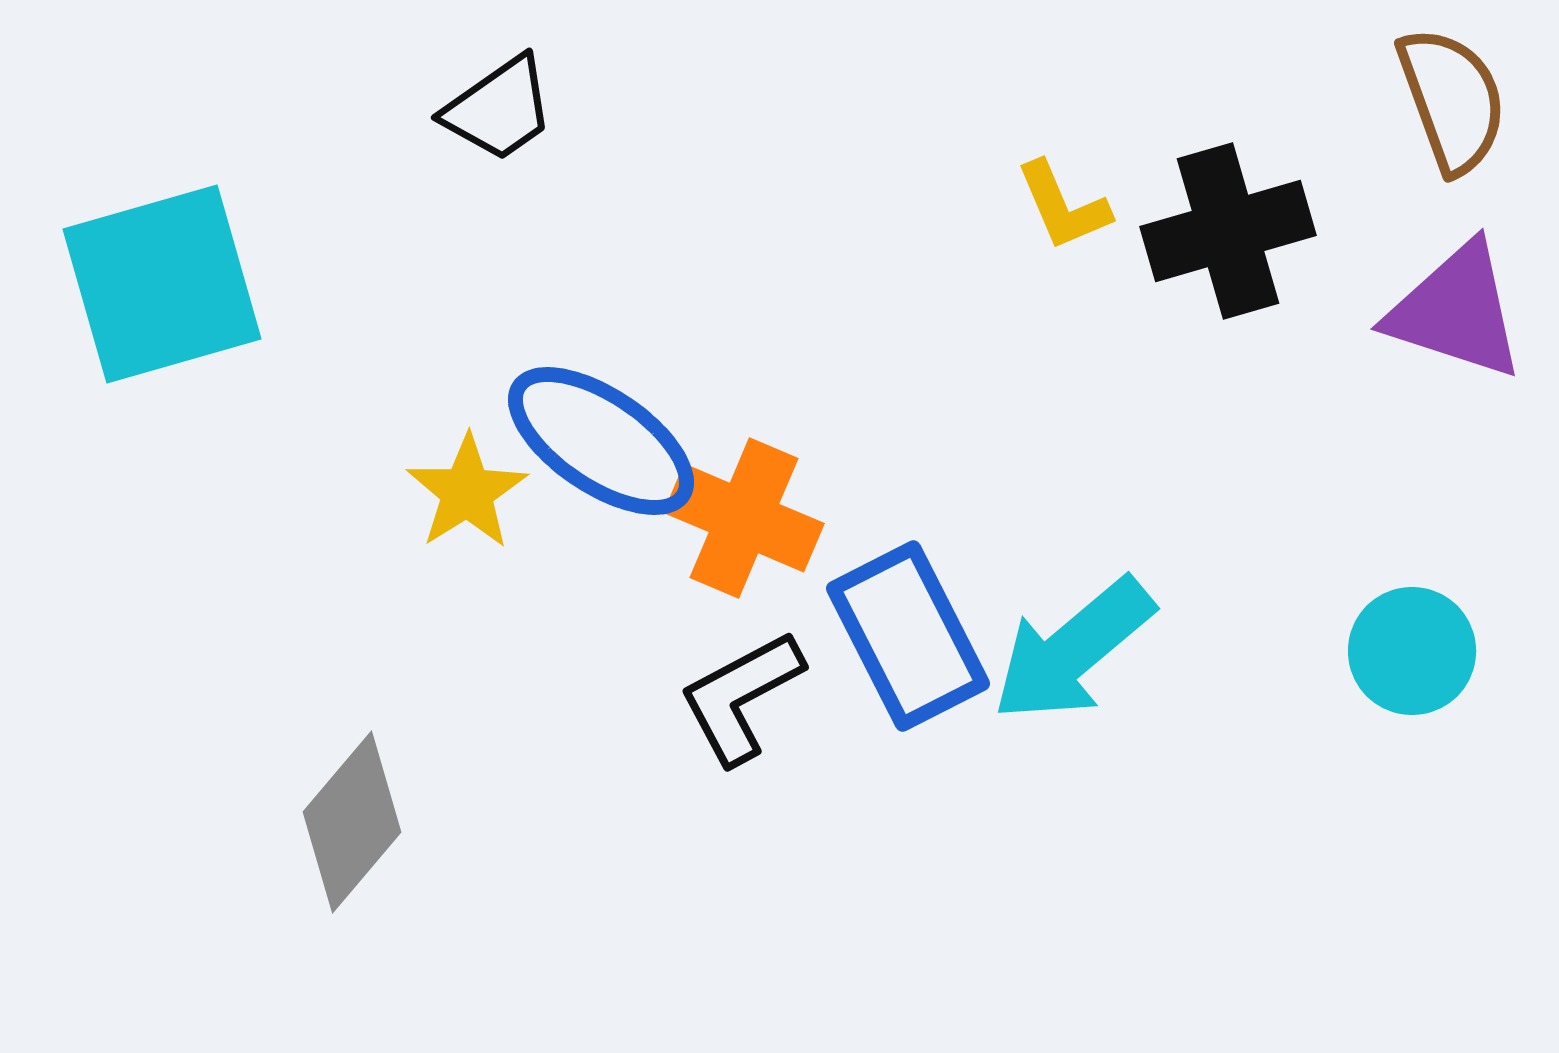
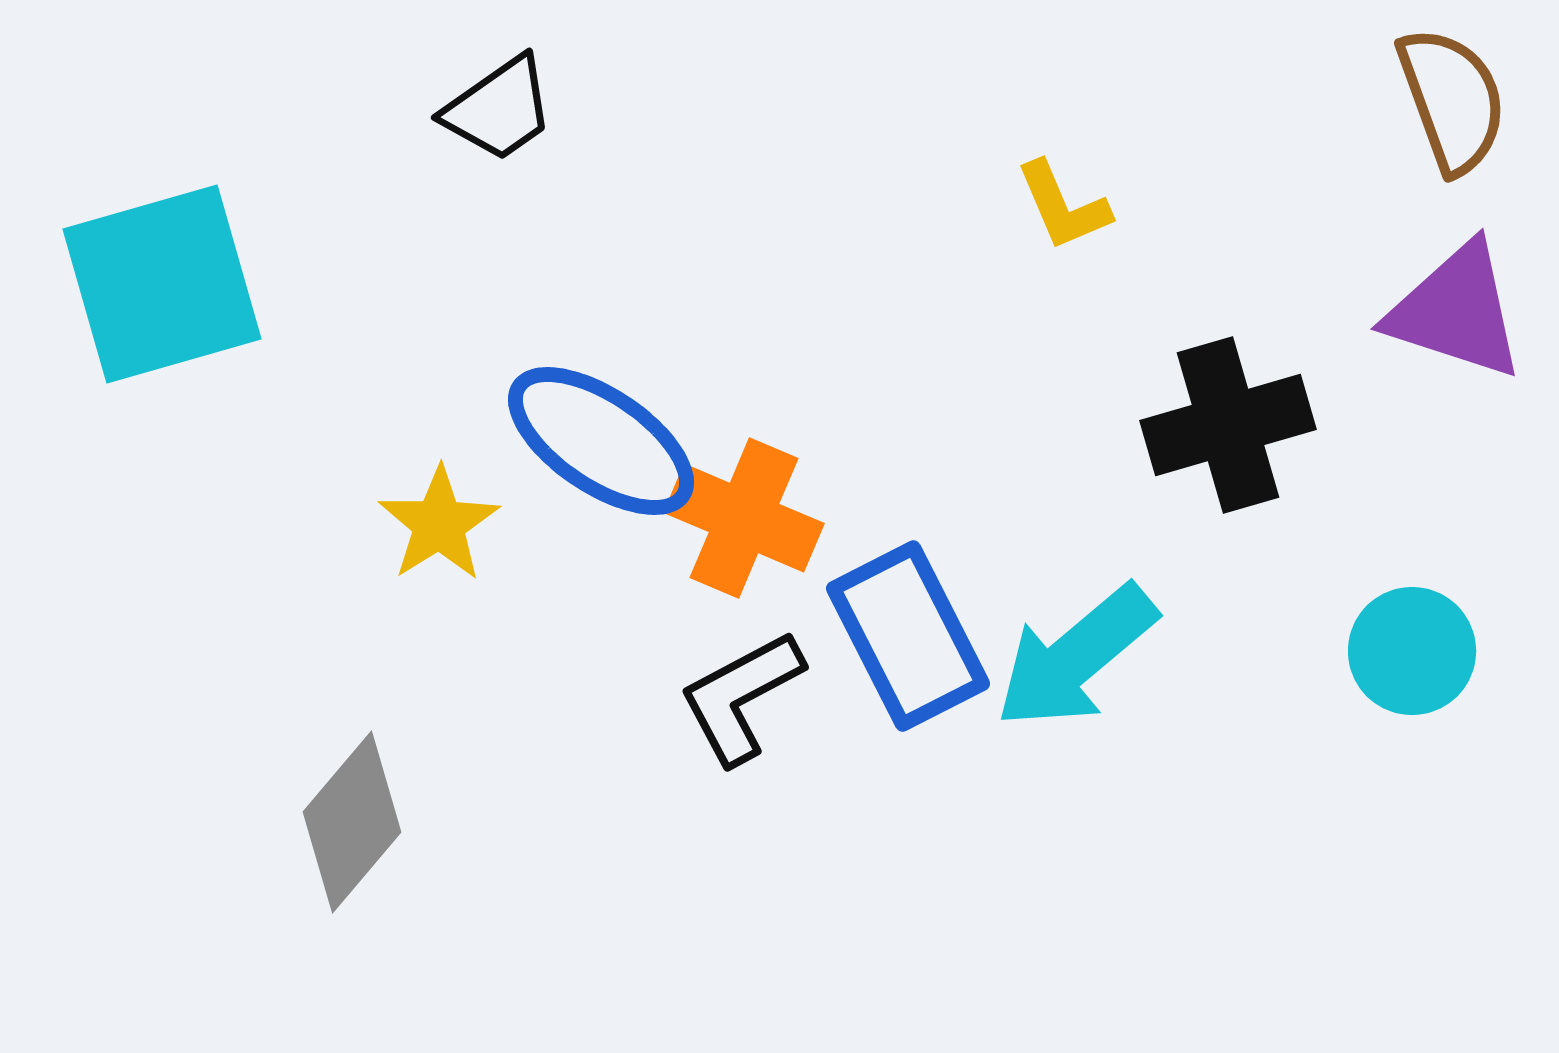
black cross: moved 194 px down
yellow star: moved 28 px left, 32 px down
cyan arrow: moved 3 px right, 7 px down
